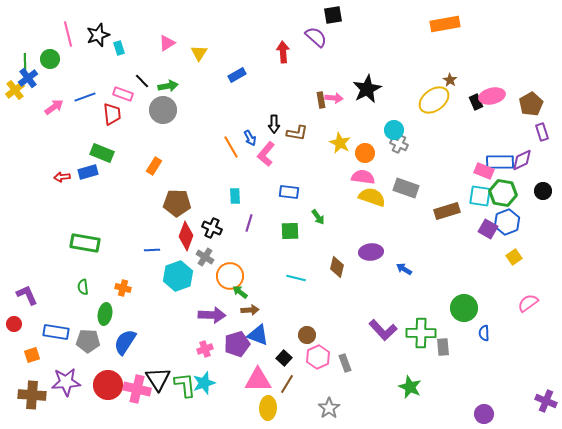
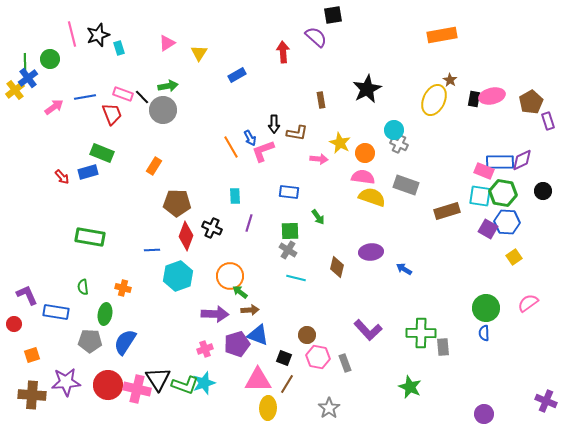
orange rectangle at (445, 24): moved 3 px left, 11 px down
pink line at (68, 34): moved 4 px right
black line at (142, 81): moved 16 px down
blue line at (85, 97): rotated 10 degrees clockwise
pink arrow at (334, 98): moved 15 px left, 61 px down
yellow ellipse at (434, 100): rotated 28 degrees counterclockwise
black rectangle at (476, 102): moved 2 px left, 3 px up; rotated 35 degrees clockwise
brown pentagon at (531, 104): moved 2 px up
red trapezoid at (112, 114): rotated 15 degrees counterclockwise
purple rectangle at (542, 132): moved 6 px right, 11 px up
pink L-shape at (266, 154): moved 3 px left, 3 px up; rotated 30 degrees clockwise
red arrow at (62, 177): rotated 126 degrees counterclockwise
gray rectangle at (406, 188): moved 3 px up
blue hexagon at (507, 222): rotated 25 degrees clockwise
green rectangle at (85, 243): moved 5 px right, 6 px up
gray cross at (205, 257): moved 83 px right, 7 px up
green circle at (464, 308): moved 22 px right
purple arrow at (212, 315): moved 3 px right, 1 px up
purple L-shape at (383, 330): moved 15 px left
blue rectangle at (56, 332): moved 20 px up
gray pentagon at (88, 341): moved 2 px right
pink hexagon at (318, 357): rotated 25 degrees counterclockwise
black square at (284, 358): rotated 21 degrees counterclockwise
green L-shape at (185, 385): rotated 116 degrees clockwise
